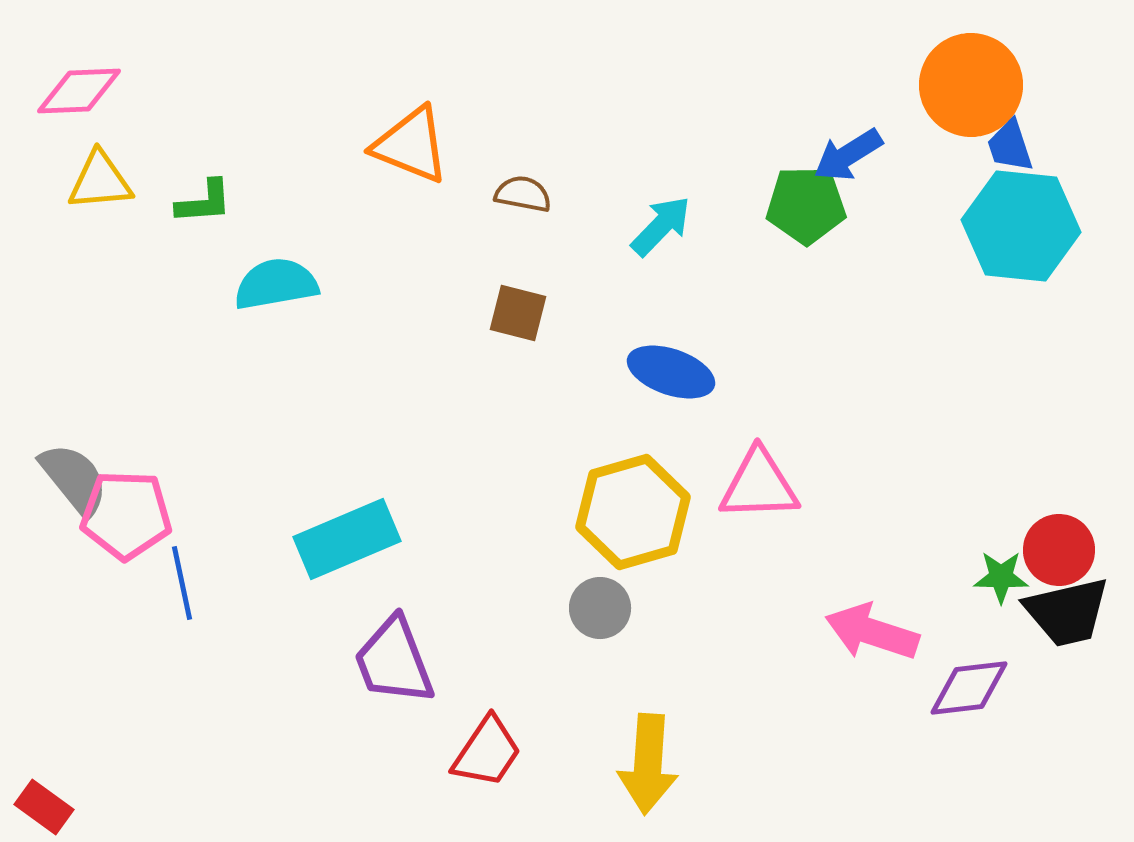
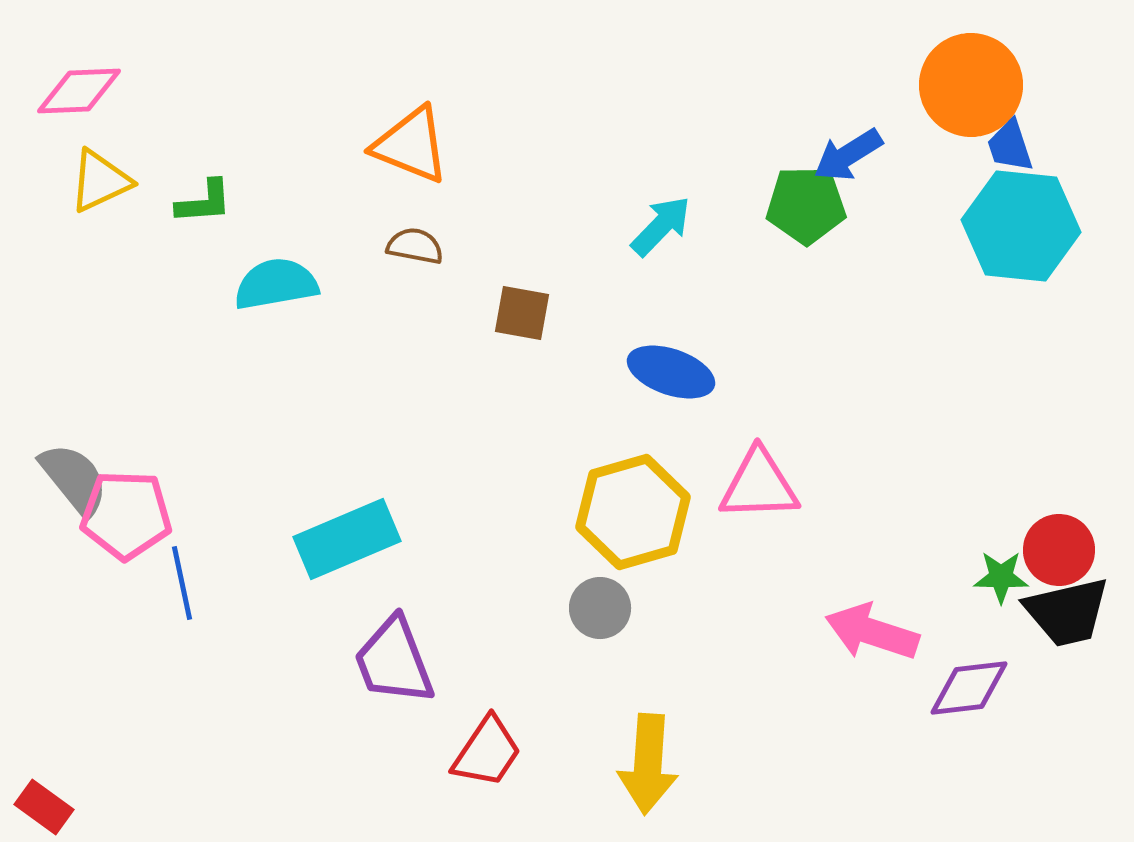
yellow triangle: rotated 20 degrees counterclockwise
brown semicircle: moved 108 px left, 52 px down
brown square: moved 4 px right; rotated 4 degrees counterclockwise
